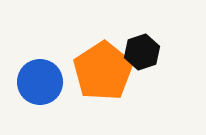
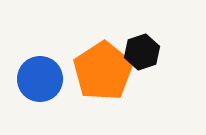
blue circle: moved 3 px up
